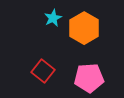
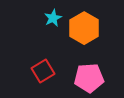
red square: rotated 20 degrees clockwise
